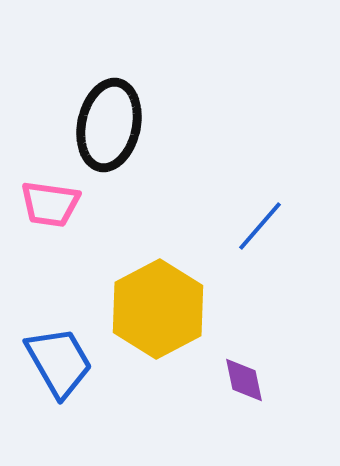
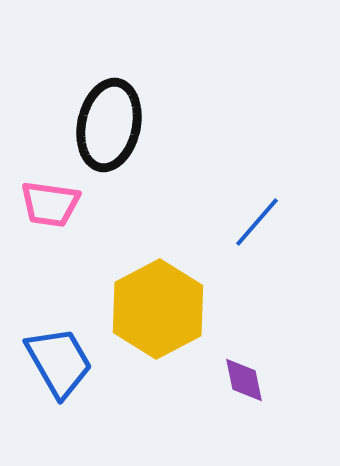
blue line: moved 3 px left, 4 px up
